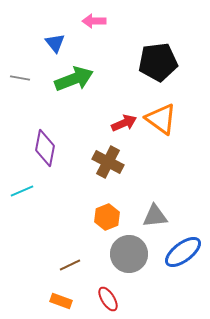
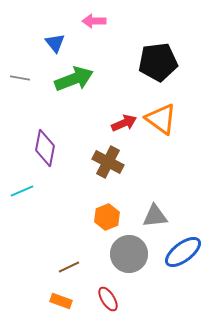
brown line: moved 1 px left, 2 px down
